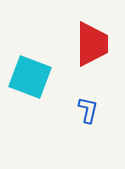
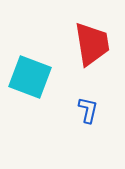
red trapezoid: rotated 9 degrees counterclockwise
